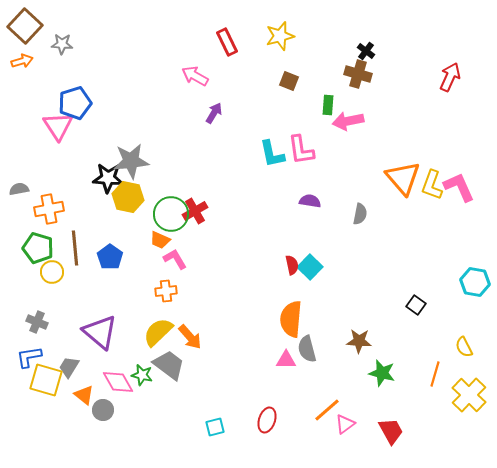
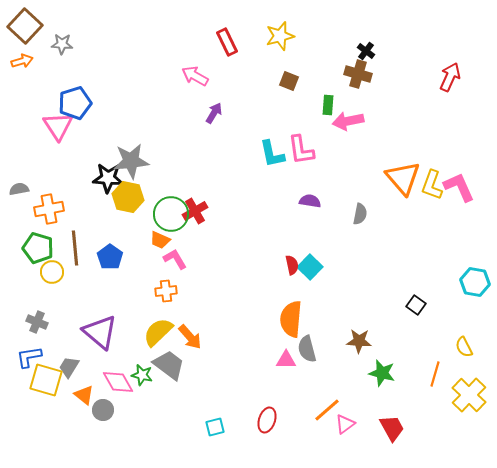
red trapezoid at (391, 431): moved 1 px right, 3 px up
